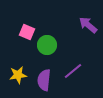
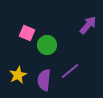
purple arrow: rotated 90 degrees clockwise
pink square: moved 1 px down
purple line: moved 3 px left
yellow star: rotated 18 degrees counterclockwise
